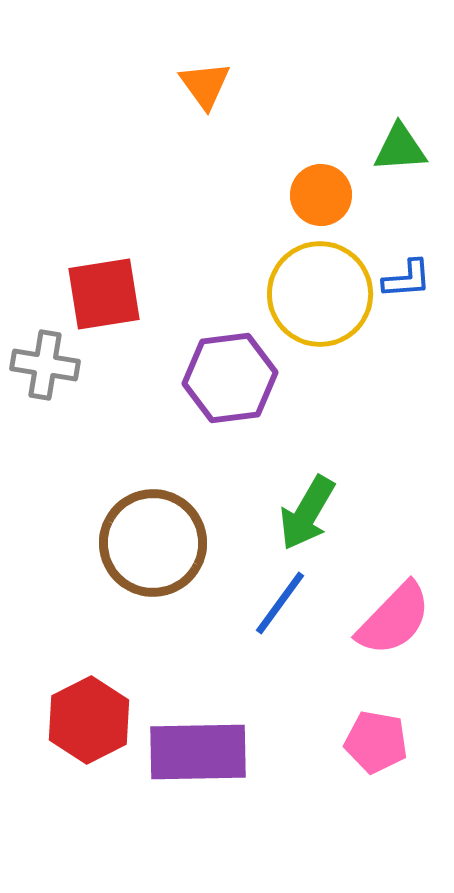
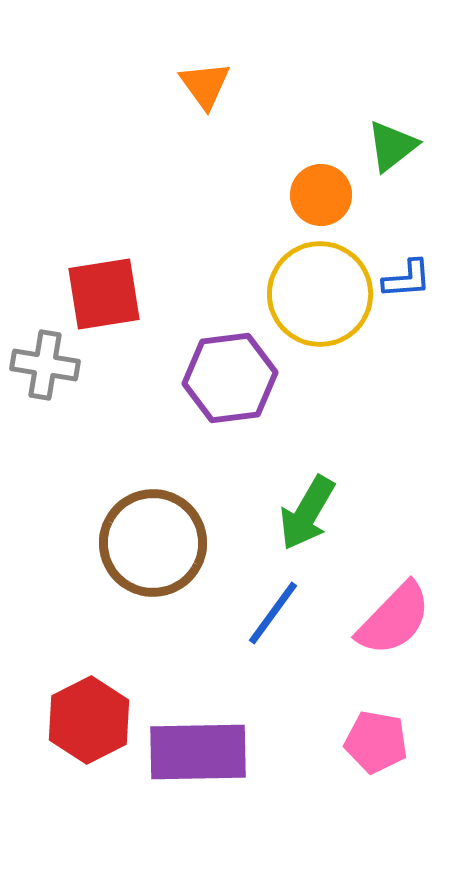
green triangle: moved 8 px left, 2 px up; rotated 34 degrees counterclockwise
blue line: moved 7 px left, 10 px down
